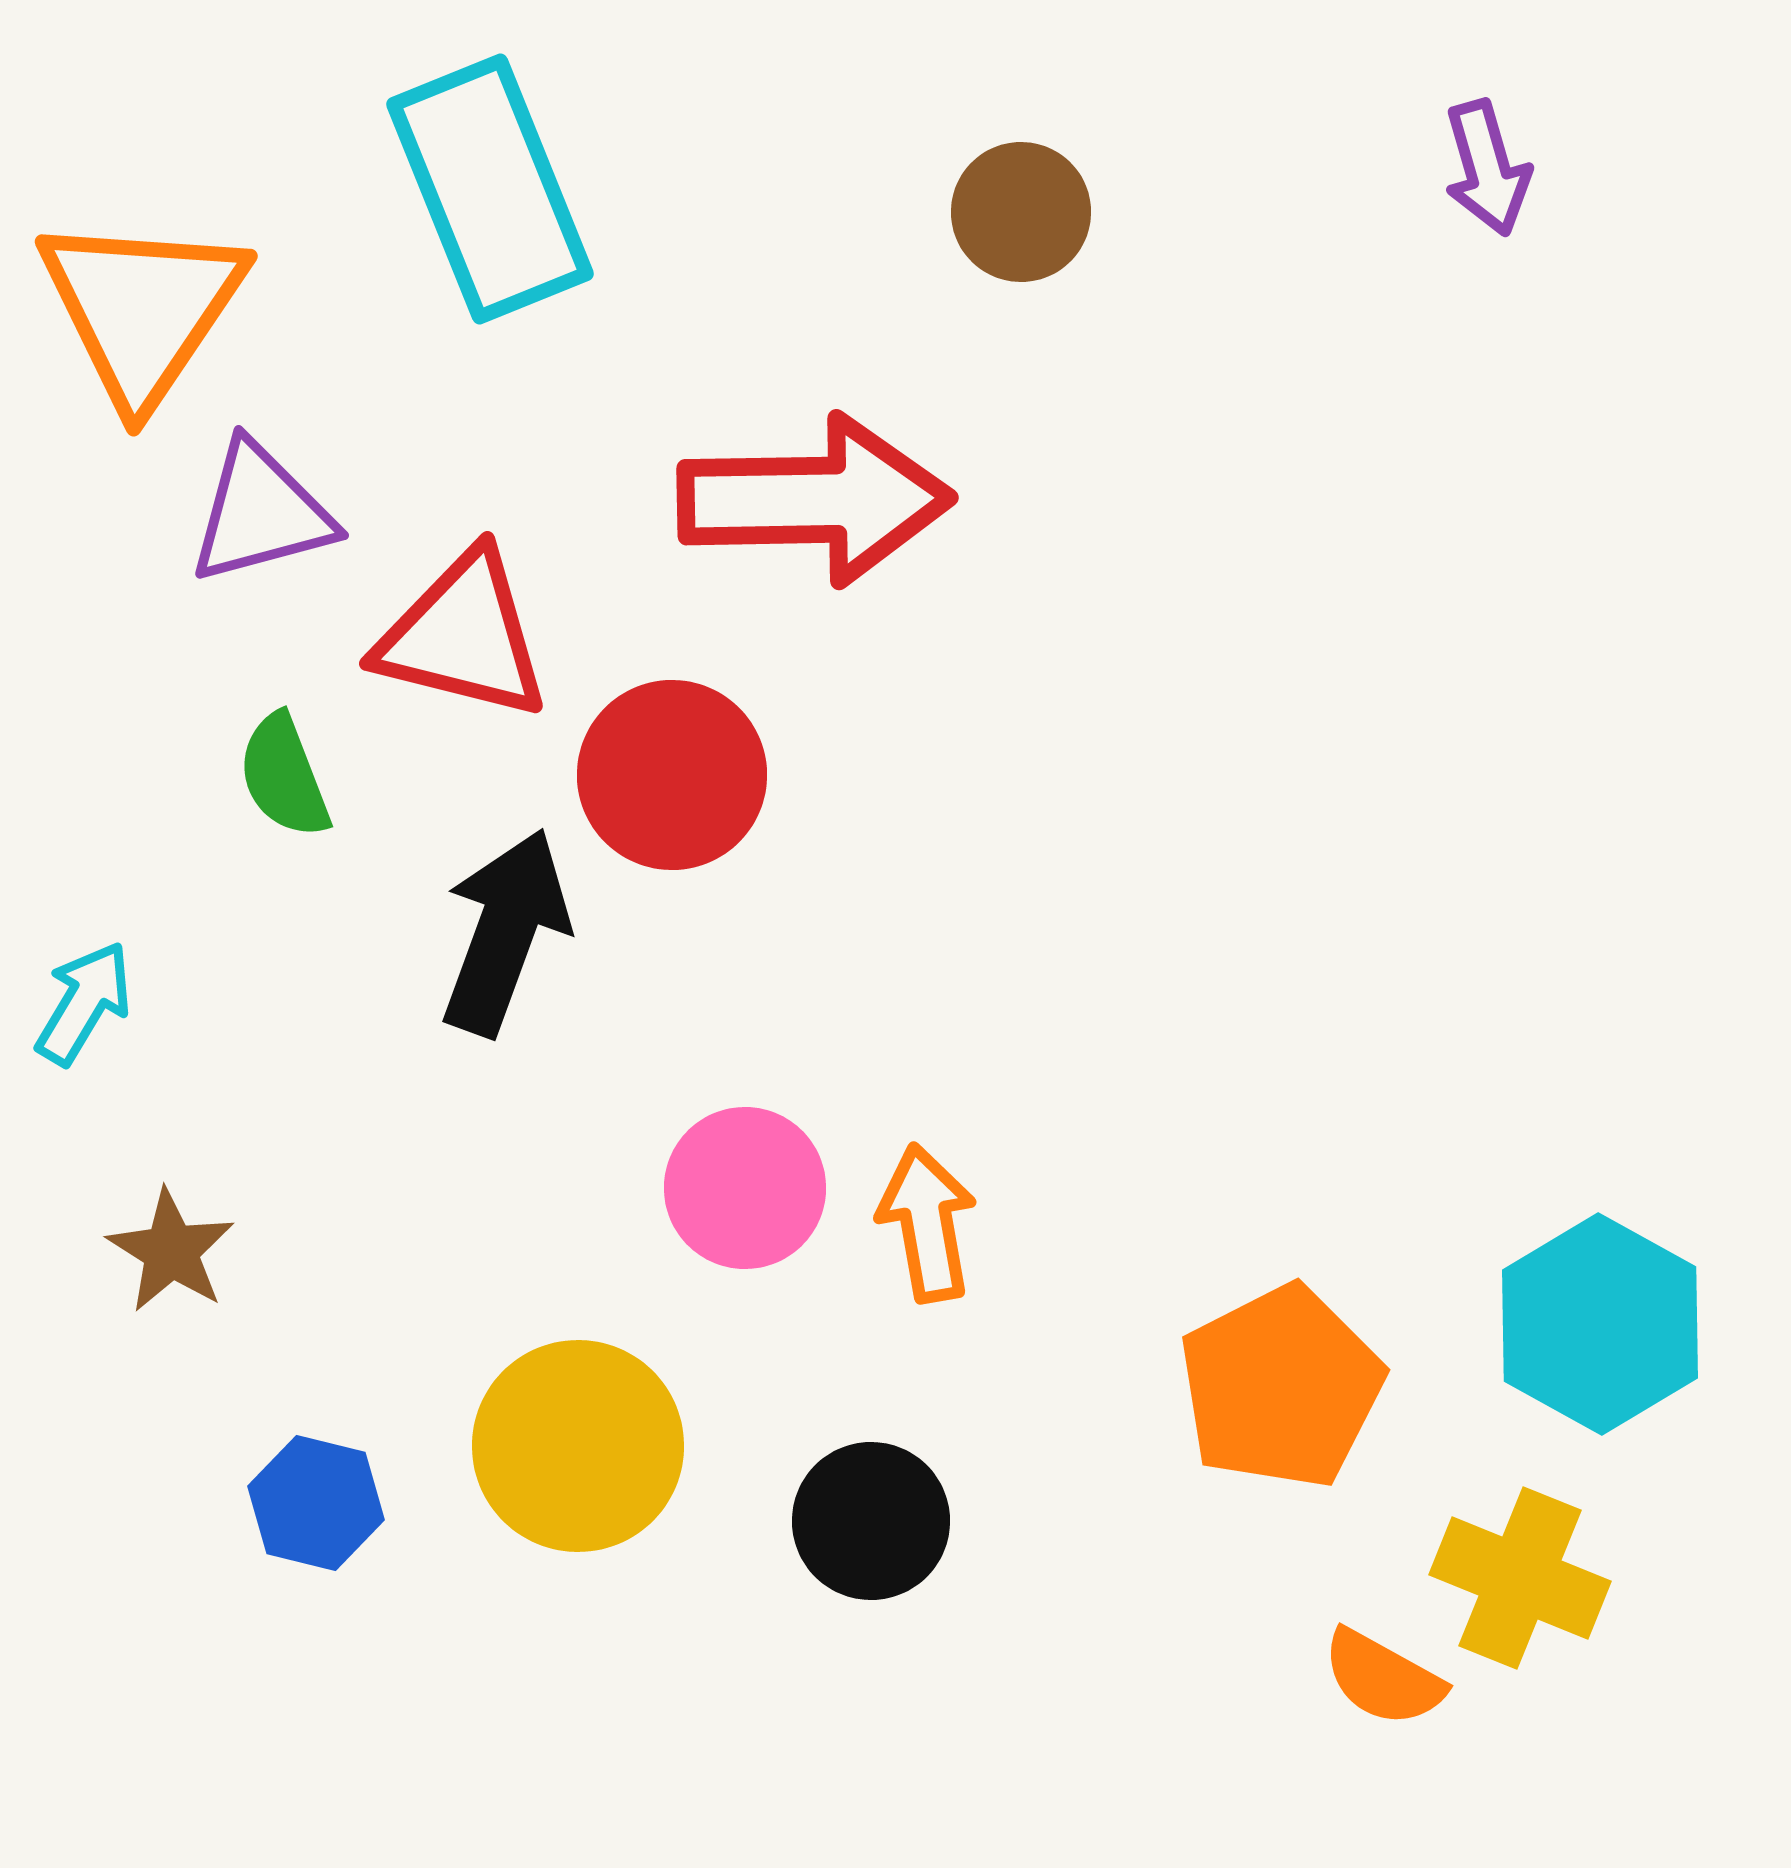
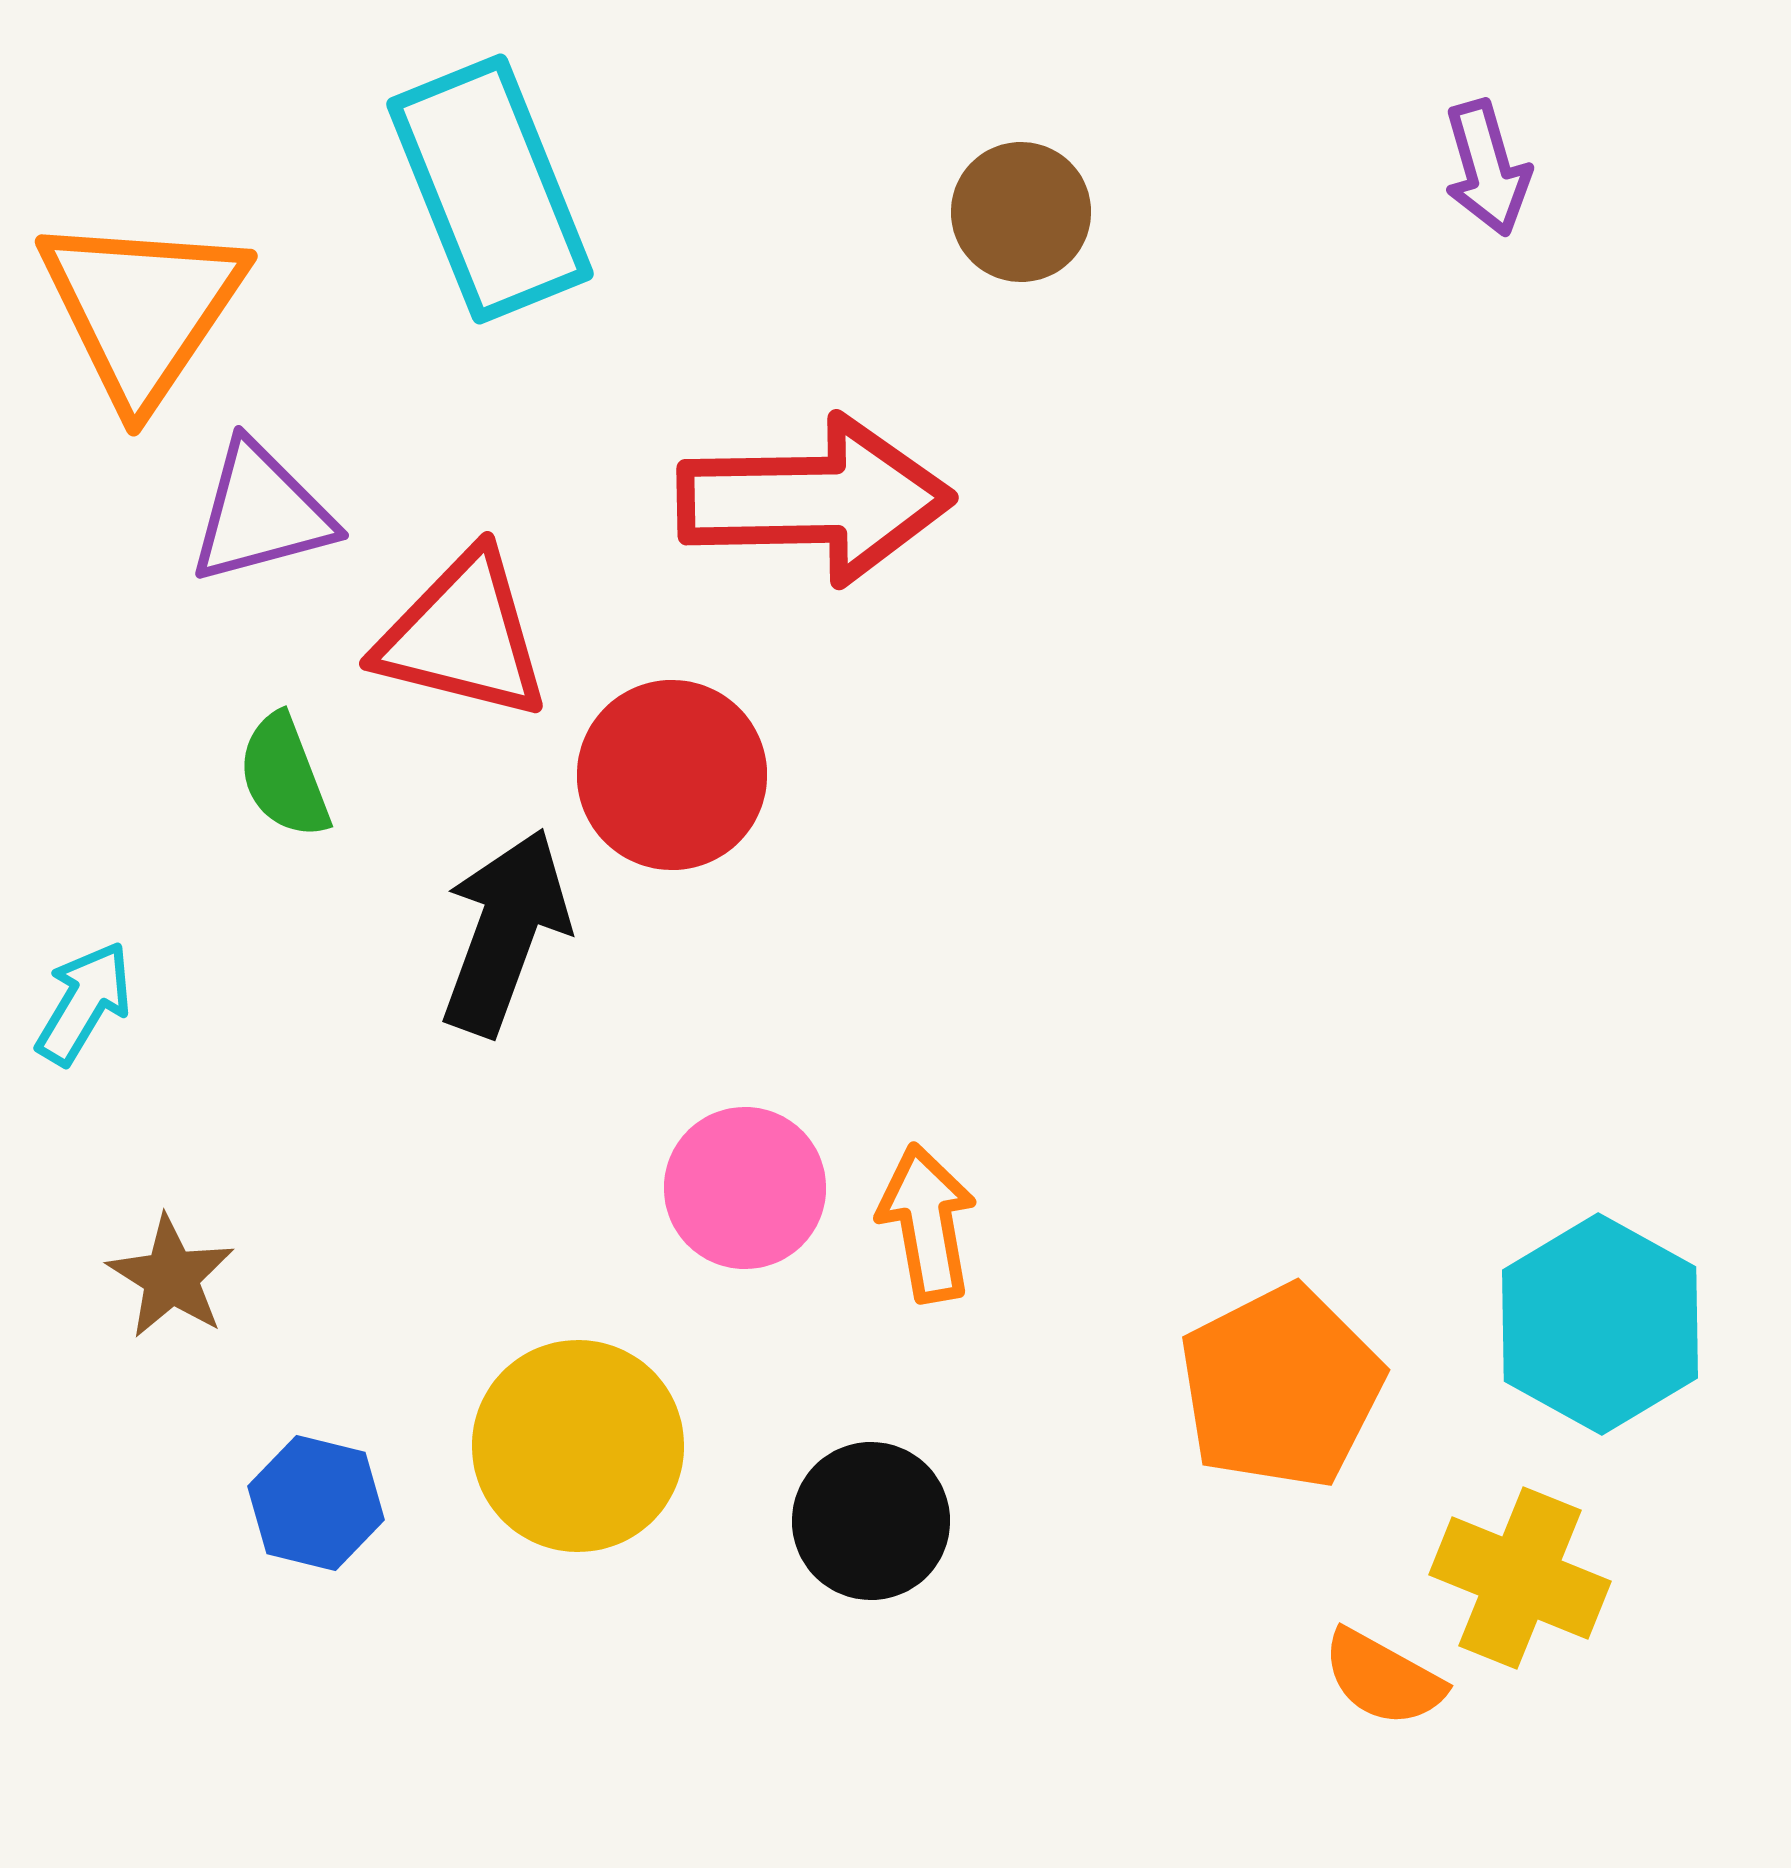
brown star: moved 26 px down
